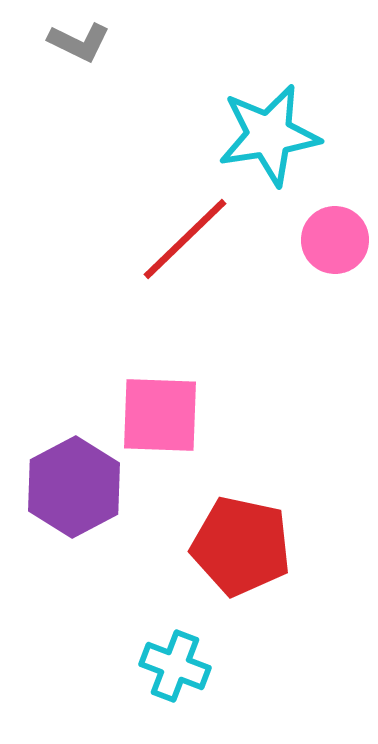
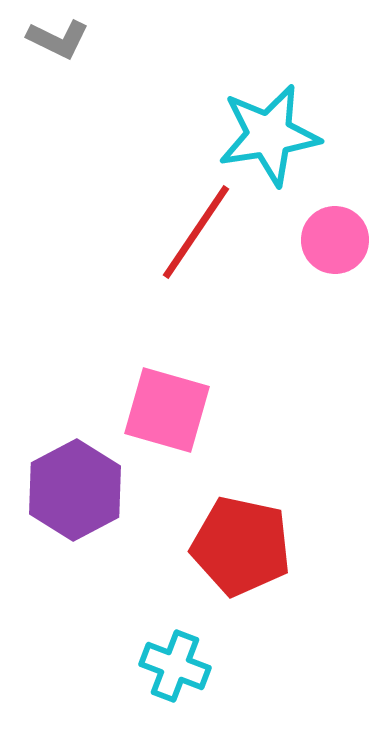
gray L-shape: moved 21 px left, 3 px up
red line: moved 11 px right, 7 px up; rotated 12 degrees counterclockwise
pink square: moved 7 px right, 5 px up; rotated 14 degrees clockwise
purple hexagon: moved 1 px right, 3 px down
